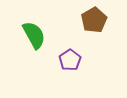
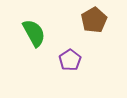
green semicircle: moved 2 px up
